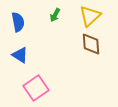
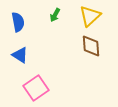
brown diamond: moved 2 px down
